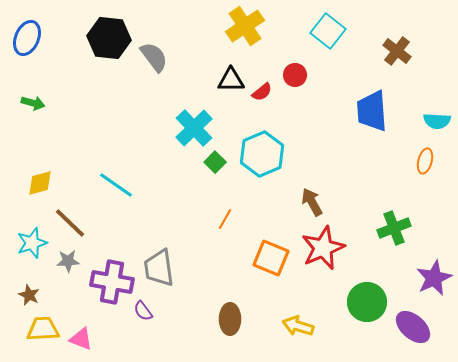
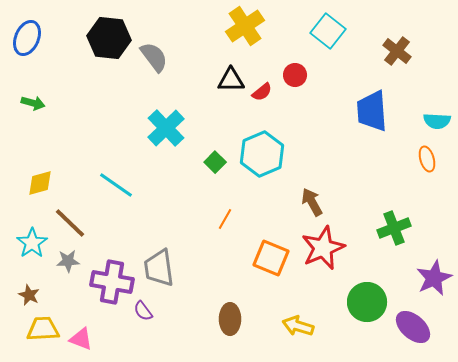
cyan cross: moved 28 px left
orange ellipse: moved 2 px right, 2 px up; rotated 30 degrees counterclockwise
cyan star: rotated 16 degrees counterclockwise
